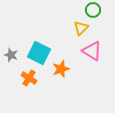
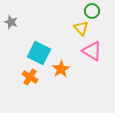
green circle: moved 1 px left, 1 px down
yellow triangle: rotated 28 degrees counterclockwise
gray star: moved 33 px up
orange star: rotated 12 degrees counterclockwise
orange cross: moved 1 px right, 1 px up
